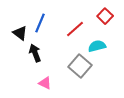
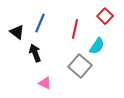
red line: rotated 36 degrees counterclockwise
black triangle: moved 3 px left, 1 px up
cyan semicircle: rotated 138 degrees clockwise
